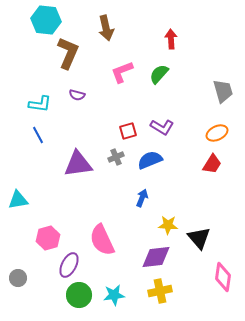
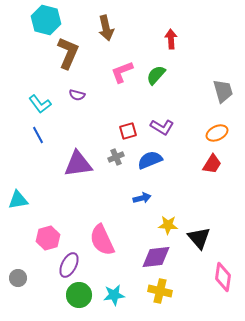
cyan hexagon: rotated 8 degrees clockwise
green semicircle: moved 3 px left, 1 px down
cyan L-shape: rotated 45 degrees clockwise
blue arrow: rotated 54 degrees clockwise
yellow cross: rotated 25 degrees clockwise
